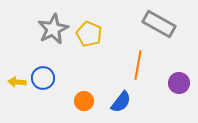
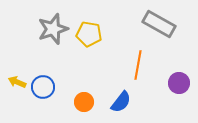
gray star: rotated 8 degrees clockwise
yellow pentagon: rotated 15 degrees counterclockwise
blue circle: moved 9 px down
yellow arrow: rotated 18 degrees clockwise
orange circle: moved 1 px down
